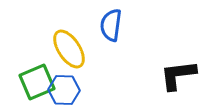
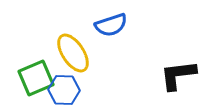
blue semicircle: rotated 116 degrees counterclockwise
yellow ellipse: moved 4 px right, 4 px down
green square: moved 1 px left, 4 px up
